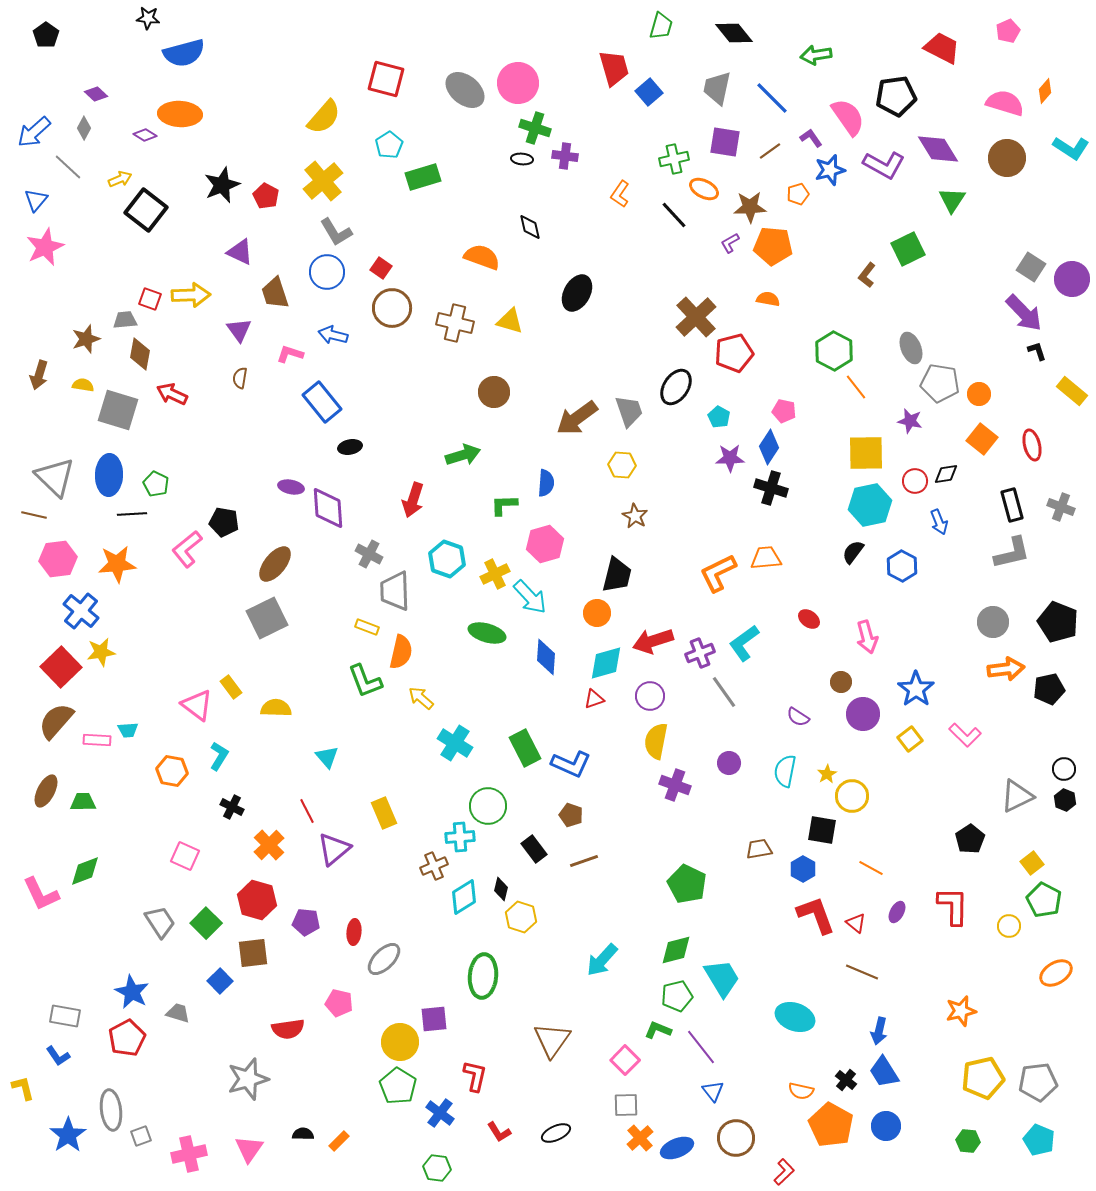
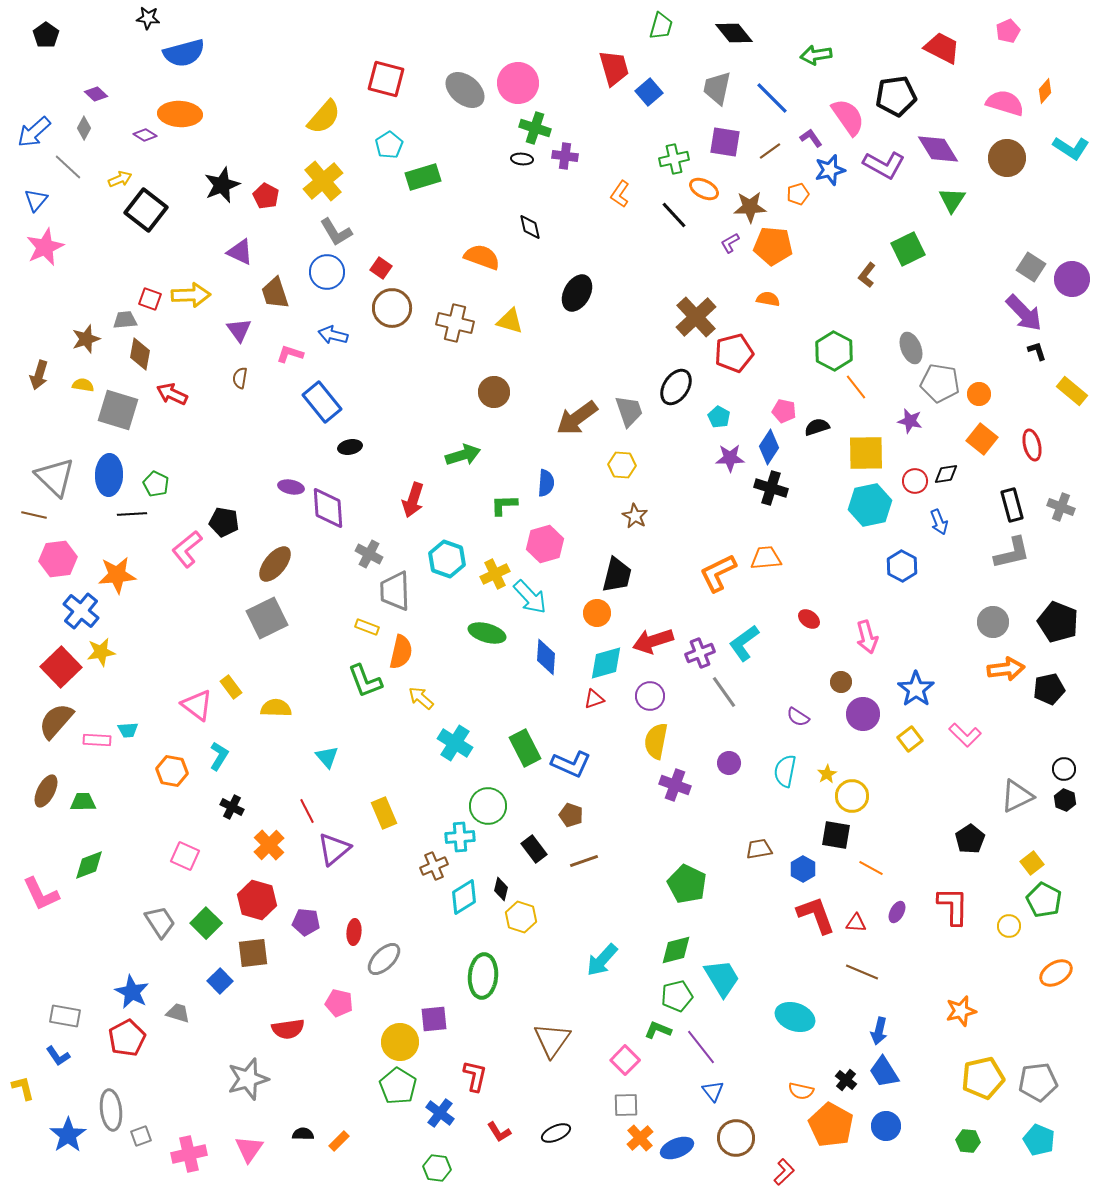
black semicircle at (853, 552): moved 36 px left, 125 px up; rotated 35 degrees clockwise
orange star at (117, 564): moved 11 px down
black square at (822, 830): moved 14 px right, 5 px down
green diamond at (85, 871): moved 4 px right, 6 px up
red triangle at (856, 923): rotated 35 degrees counterclockwise
